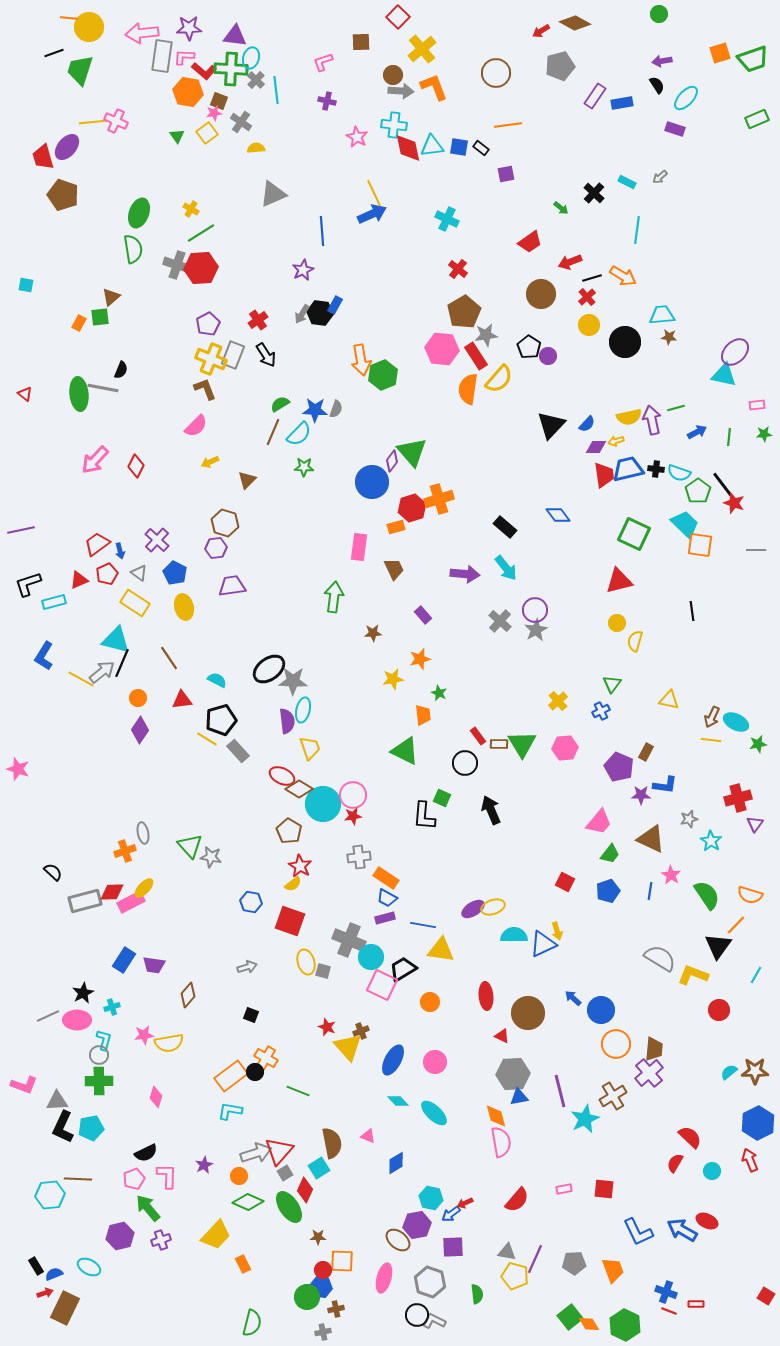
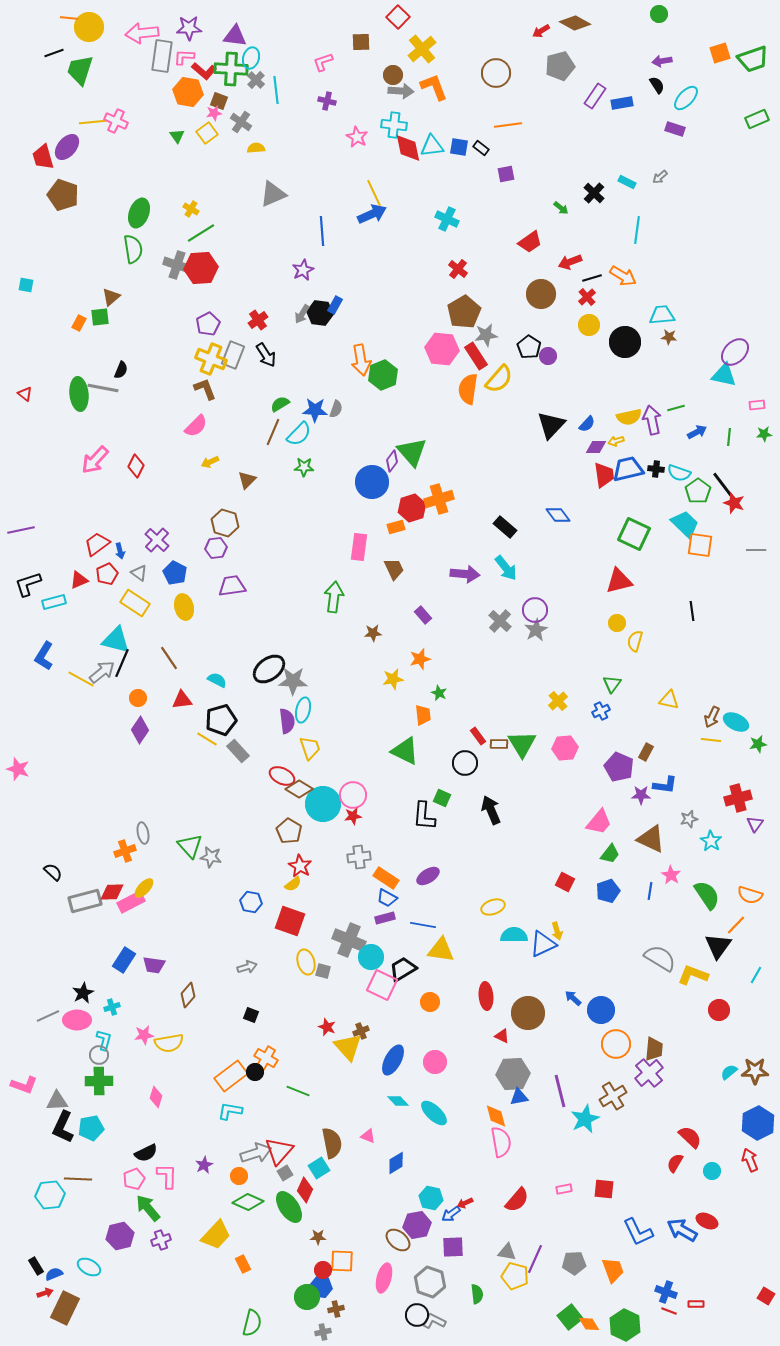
purple ellipse at (473, 909): moved 45 px left, 33 px up
